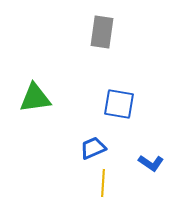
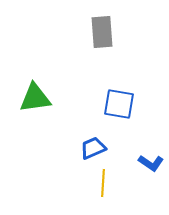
gray rectangle: rotated 12 degrees counterclockwise
